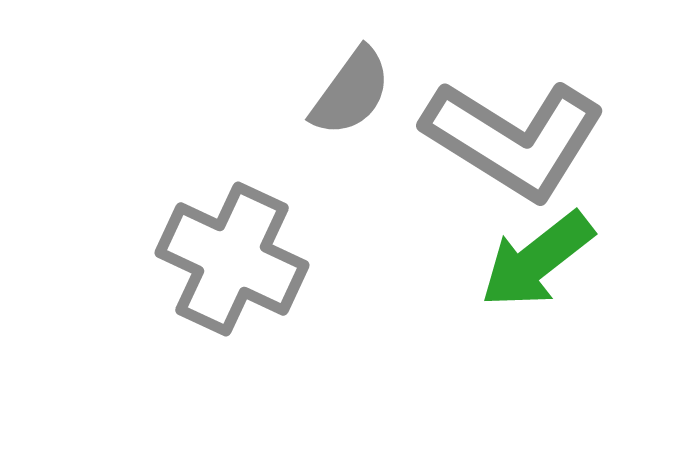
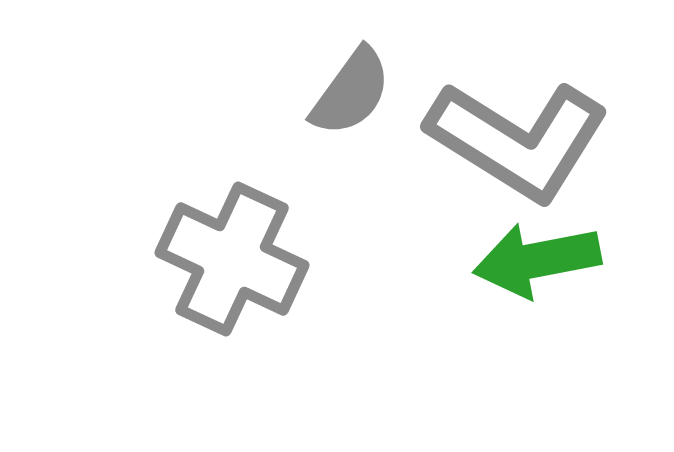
gray L-shape: moved 4 px right, 1 px down
green arrow: rotated 27 degrees clockwise
